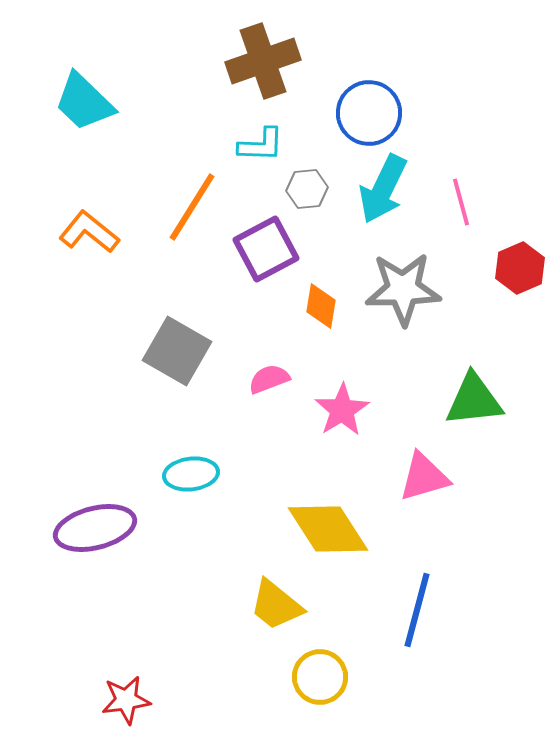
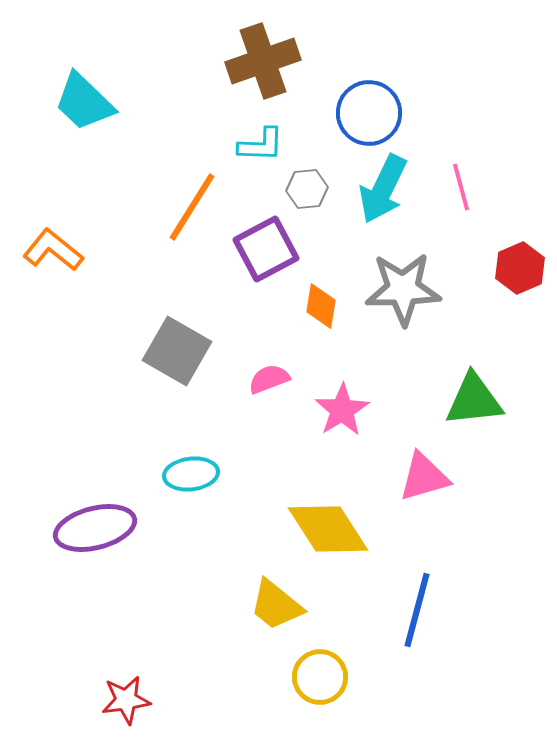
pink line: moved 15 px up
orange L-shape: moved 36 px left, 18 px down
